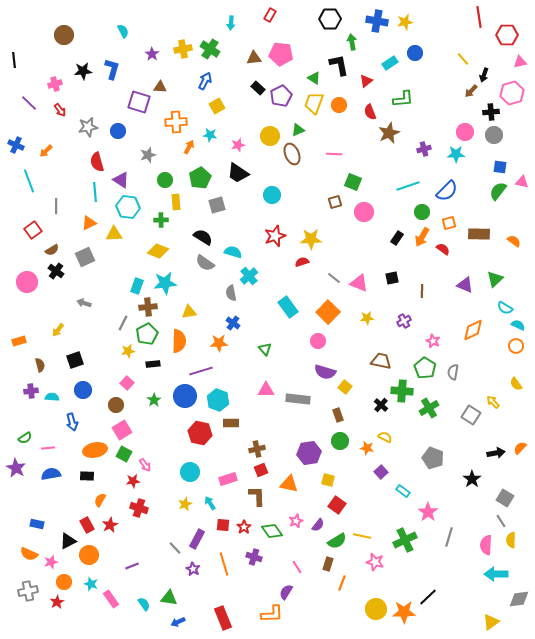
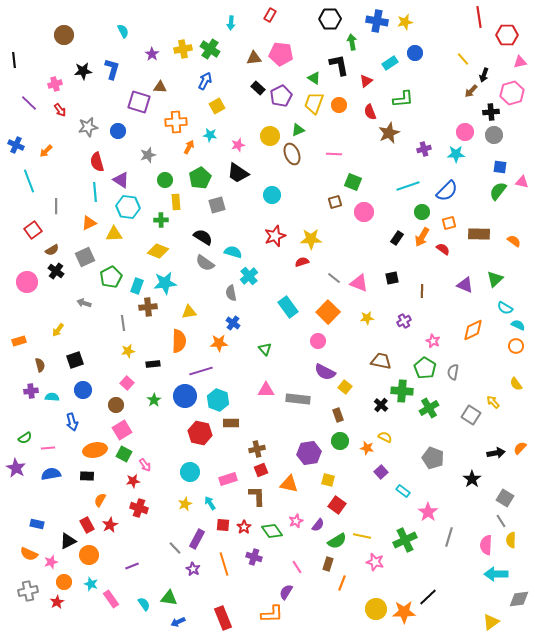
gray line at (123, 323): rotated 35 degrees counterclockwise
green pentagon at (147, 334): moved 36 px left, 57 px up
purple semicircle at (325, 372): rotated 10 degrees clockwise
